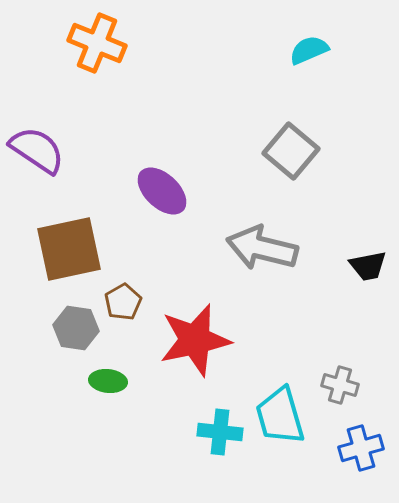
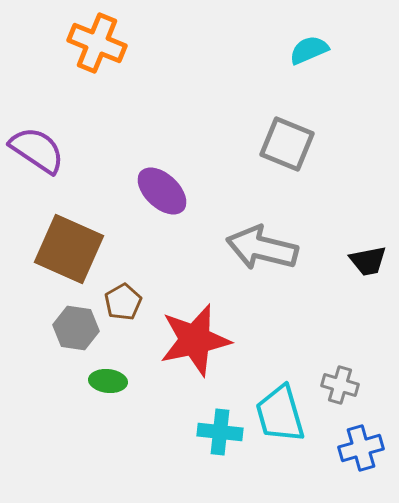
gray square: moved 4 px left, 7 px up; rotated 18 degrees counterclockwise
brown square: rotated 36 degrees clockwise
black trapezoid: moved 5 px up
cyan trapezoid: moved 2 px up
